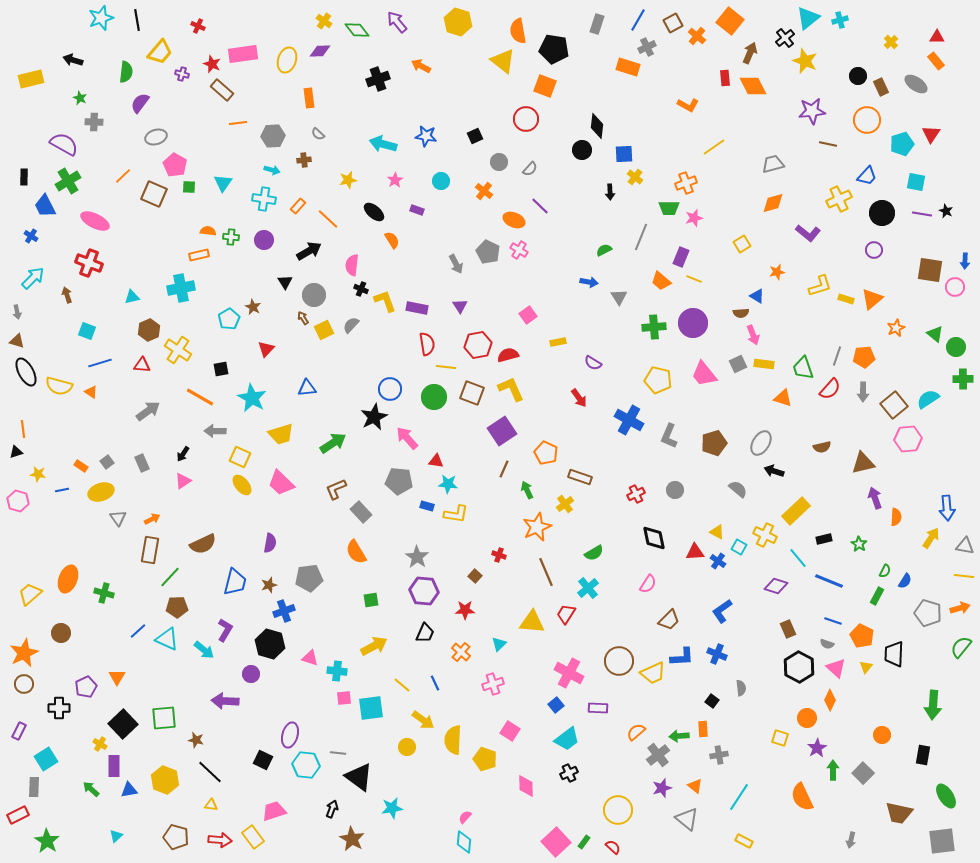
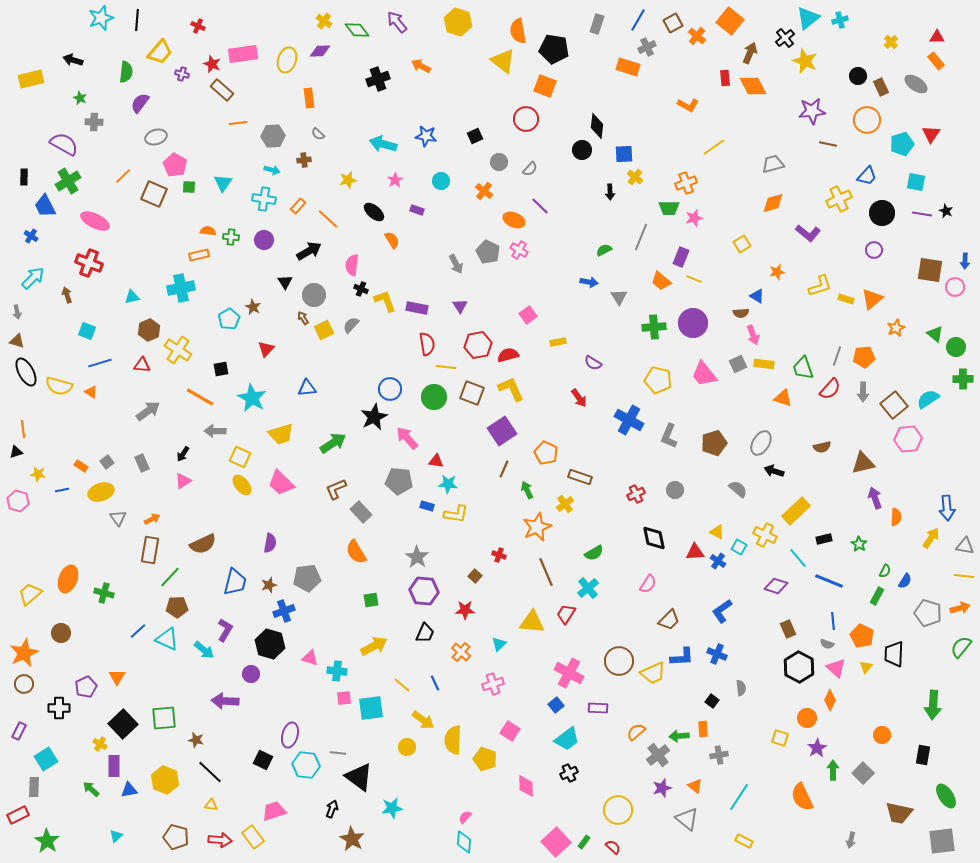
black line at (137, 20): rotated 15 degrees clockwise
gray pentagon at (309, 578): moved 2 px left
blue line at (833, 621): rotated 66 degrees clockwise
